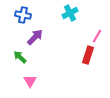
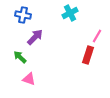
pink triangle: moved 1 px left, 2 px up; rotated 40 degrees counterclockwise
